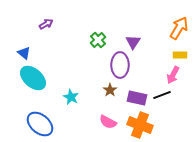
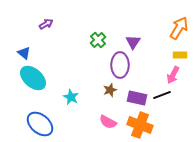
brown star: rotated 16 degrees clockwise
